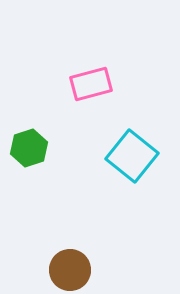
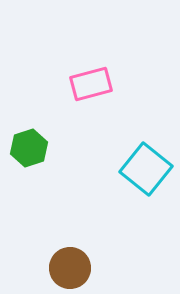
cyan square: moved 14 px right, 13 px down
brown circle: moved 2 px up
